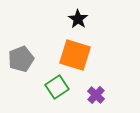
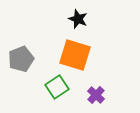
black star: rotated 12 degrees counterclockwise
